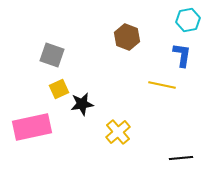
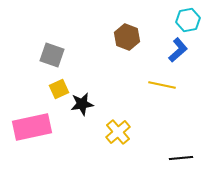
blue L-shape: moved 4 px left, 5 px up; rotated 40 degrees clockwise
